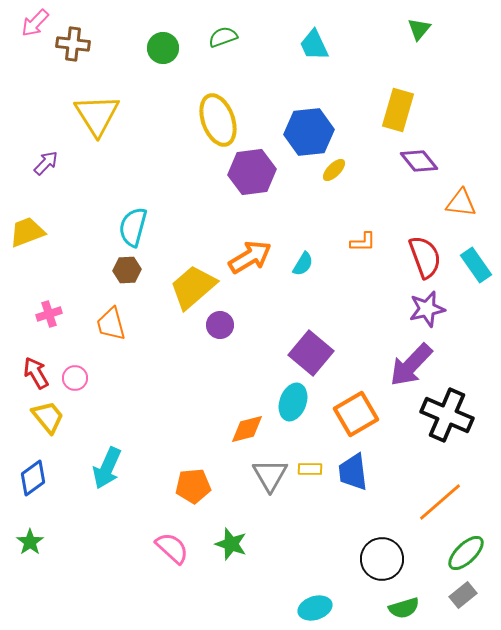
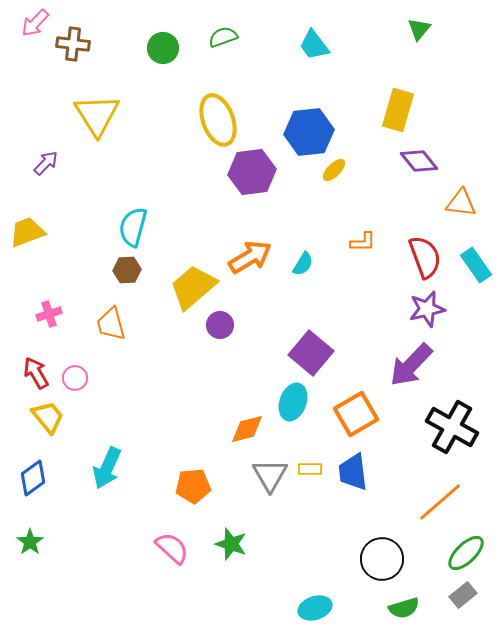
cyan trapezoid at (314, 45): rotated 12 degrees counterclockwise
black cross at (447, 415): moved 5 px right, 12 px down; rotated 6 degrees clockwise
